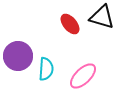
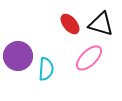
black triangle: moved 1 px left, 7 px down
pink ellipse: moved 6 px right, 18 px up
